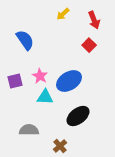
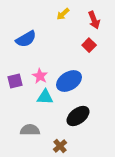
blue semicircle: moved 1 px right, 1 px up; rotated 95 degrees clockwise
gray semicircle: moved 1 px right
